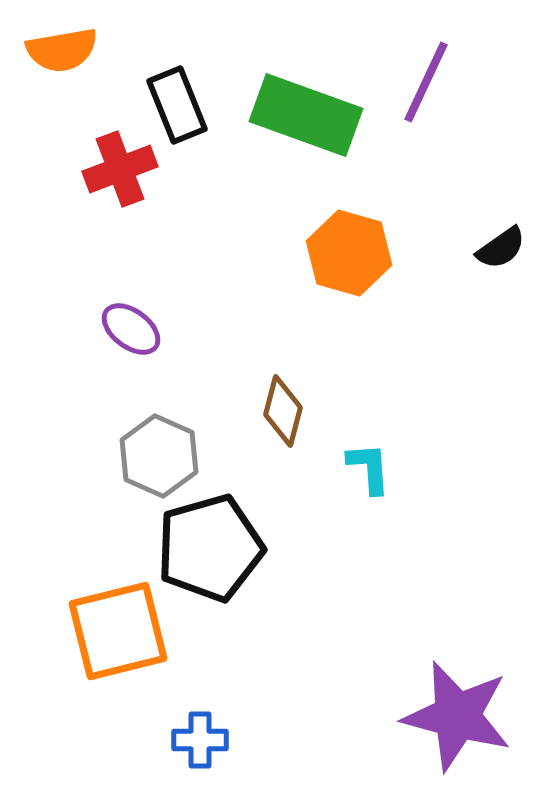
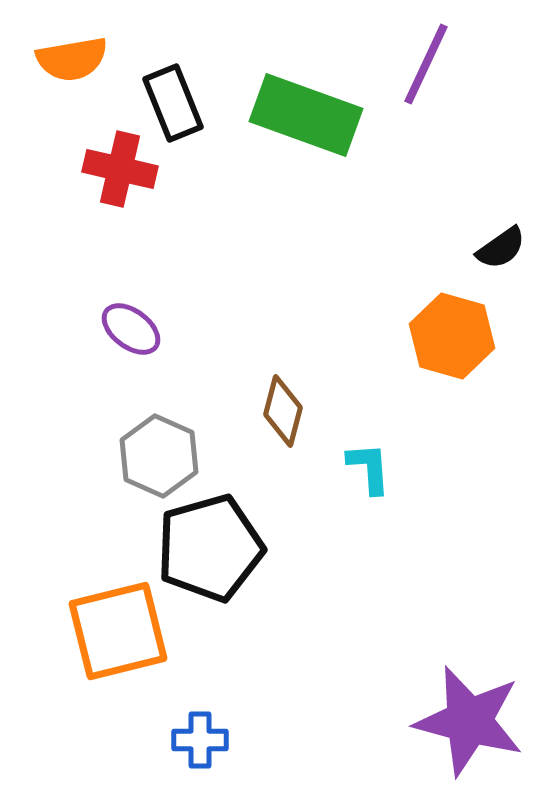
orange semicircle: moved 10 px right, 9 px down
purple line: moved 18 px up
black rectangle: moved 4 px left, 2 px up
red cross: rotated 34 degrees clockwise
orange hexagon: moved 103 px right, 83 px down
purple star: moved 12 px right, 5 px down
